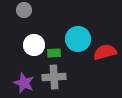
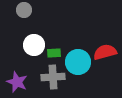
cyan circle: moved 23 px down
gray cross: moved 1 px left
purple star: moved 7 px left, 1 px up
